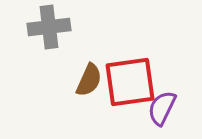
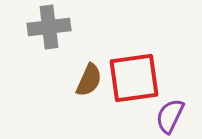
red square: moved 4 px right, 4 px up
purple semicircle: moved 8 px right, 8 px down
